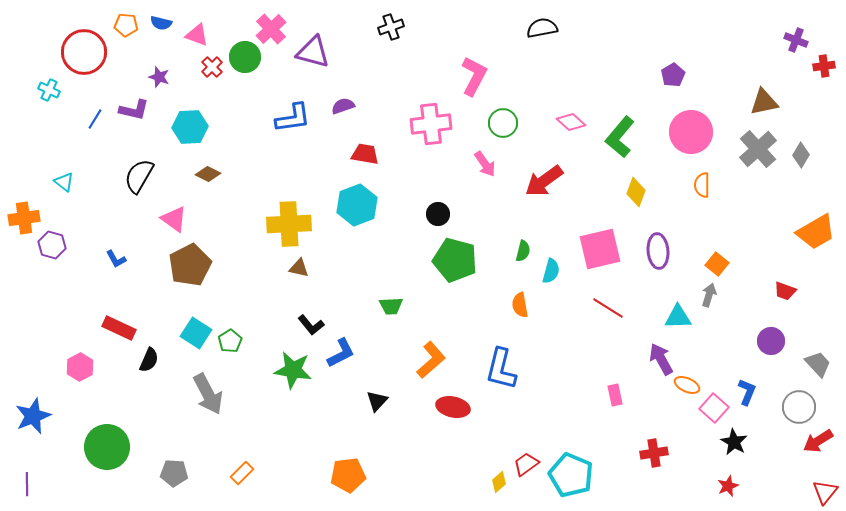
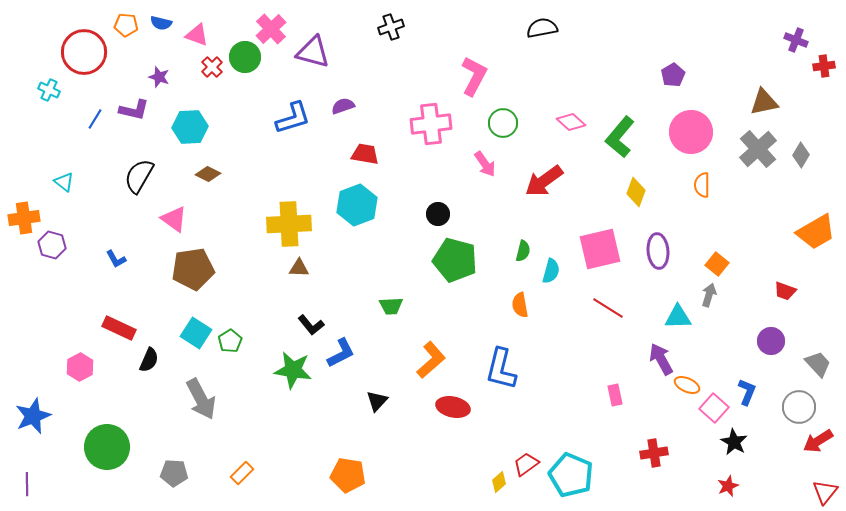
blue L-shape at (293, 118): rotated 9 degrees counterclockwise
brown pentagon at (190, 265): moved 3 px right, 4 px down; rotated 18 degrees clockwise
brown triangle at (299, 268): rotated 10 degrees counterclockwise
gray arrow at (208, 394): moved 7 px left, 5 px down
orange pentagon at (348, 475): rotated 16 degrees clockwise
